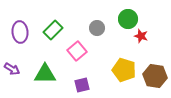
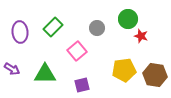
green rectangle: moved 3 px up
yellow pentagon: rotated 25 degrees counterclockwise
brown hexagon: moved 1 px up
